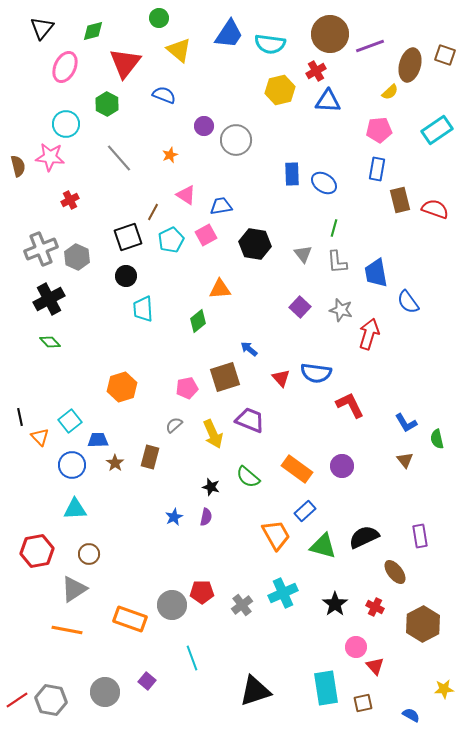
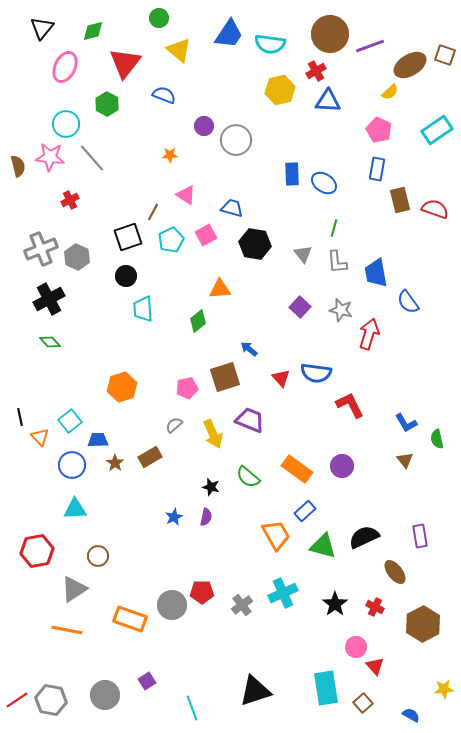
brown ellipse at (410, 65): rotated 44 degrees clockwise
pink pentagon at (379, 130): rotated 30 degrees clockwise
orange star at (170, 155): rotated 21 degrees clockwise
gray line at (119, 158): moved 27 px left
blue trapezoid at (221, 206): moved 11 px right, 2 px down; rotated 25 degrees clockwise
brown rectangle at (150, 457): rotated 45 degrees clockwise
brown circle at (89, 554): moved 9 px right, 2 px down
cyan line at (192, 658): moved 50 px down
purple square at (147, 681): rotated 18 degrees clockwise
gray circle at (105, 692): moved 3 px down
brown square at (363, 703): rotated 30 degrees counterclockwise
